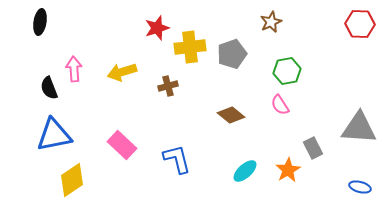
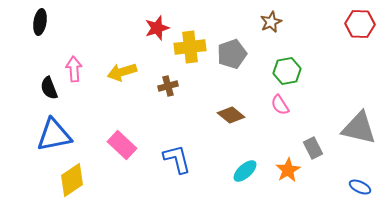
gray triangle: rotated 9 degrees clockwise
blue ellipse: rotated 10 degrees clockwise
